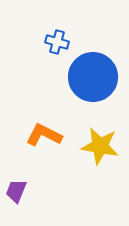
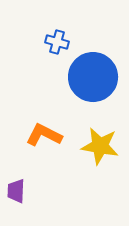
purple trapezoid: rotated 20 degrees counterclockwise
